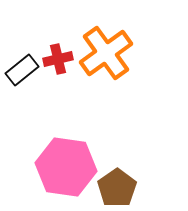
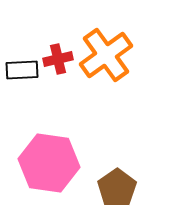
orange cross: moved 2 px down
black rectangle: rotated 36 degrees clockwise
pink hexagon: moved 17 px left, 4 px up
